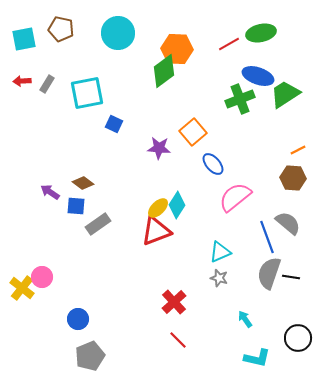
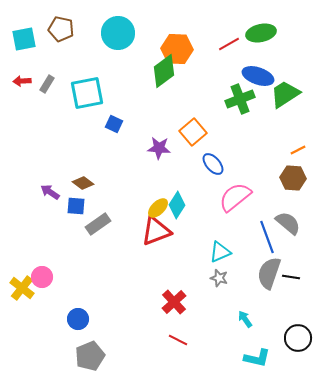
red line at (178, 340): rotated 18 degrees counterclockwise
